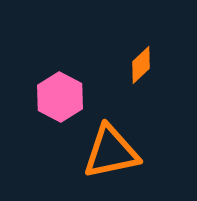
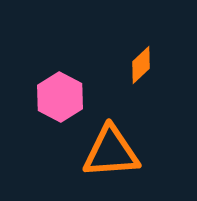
orange triangle: rotated 8 degrees clockwise
